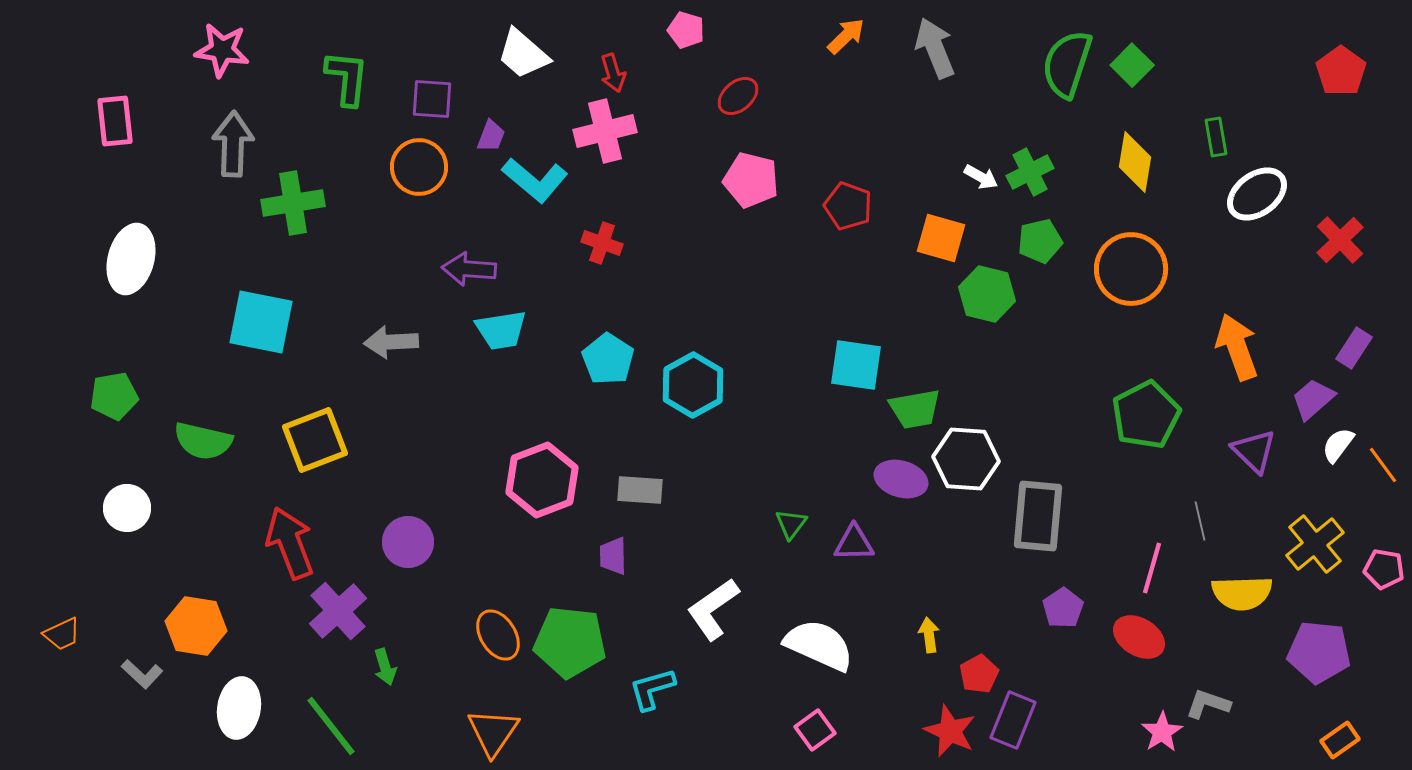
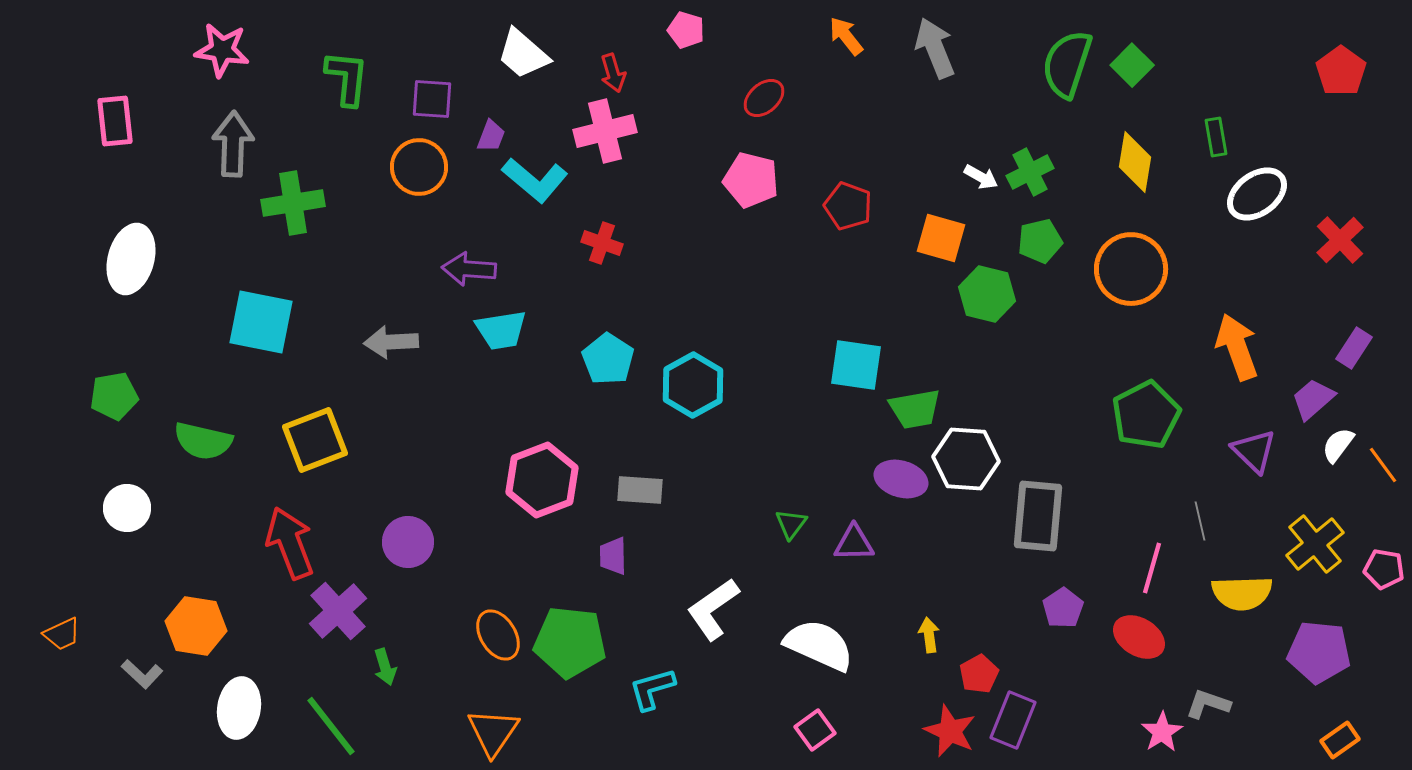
orange arrow at (846, 36): rotated 84 degrees counterclockwise
red ellipse at (738, 96): moved 26 px right, 2 px down
